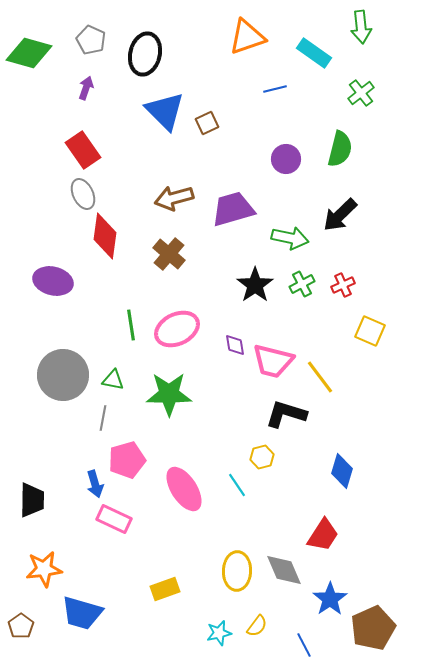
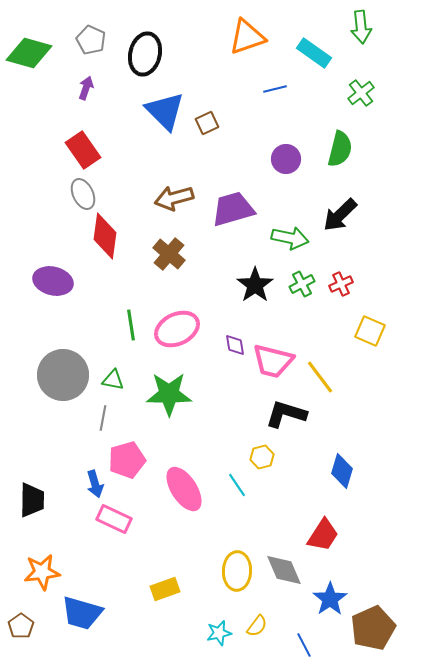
red cross at (343, 285): moved 2 px left, 1 px up
orange star at (44, 569): moved 2 px left, 3 px down
